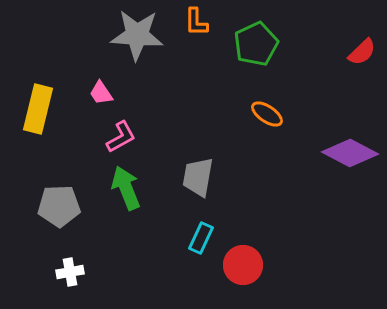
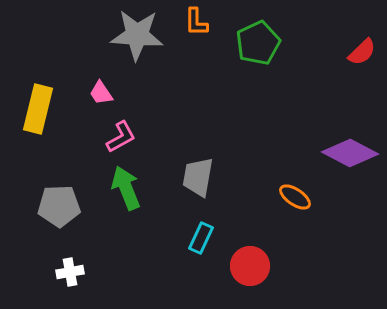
green pentagon: moved 2 px right, 1 px up
orange ellipse: moved 28 px right, 83 px down
red circle: moved 7 px right, 1 px down
